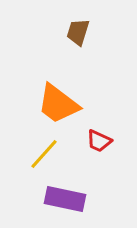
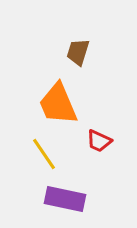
brown trapezoid: moved 20 px down
orange trapezoid: rotated 30 degrees clockwise
yellow line: rotated 76 degrees counterclockwise
